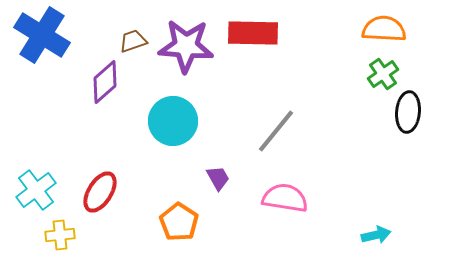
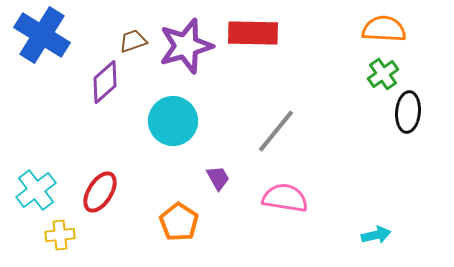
purple star: rotated 20 degrees counterclockwise
